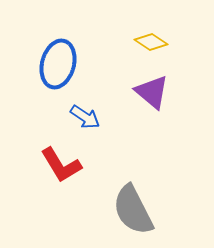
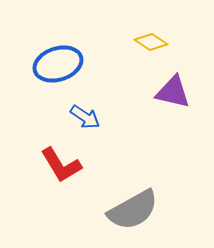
blue ellipse: rotated 57 degrees clockwise
purple triangle: moved 21 px right; rotated 27 degrees counterclockwise
gray semicircle: rotated 92 degrees counterclockwise
